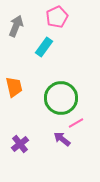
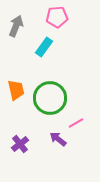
pink pentagon: rotated 20 degrees clockwise
orange trapezoid: moved 2 px right, 3 px down
green circle: moved 11 px left
purple arrow: moved 4 px left
